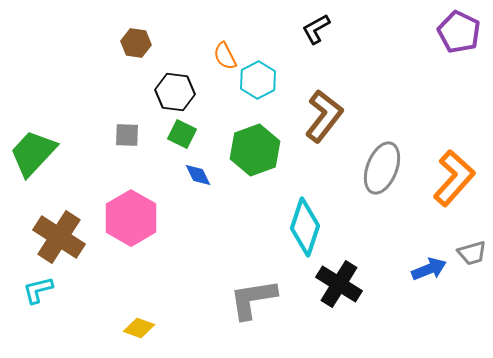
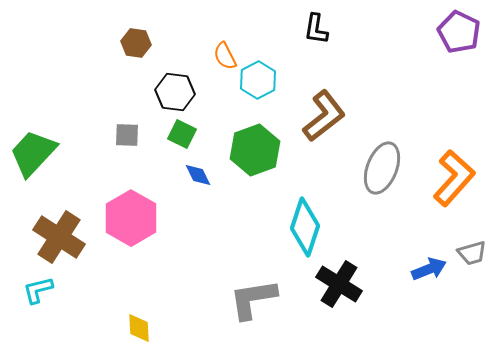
black L-shape: rotated 52 degrees counterclockwise
brown L-shape: rotated 14 degrees clockwise
yellow diamond: rotated 68 degrees clockwise
